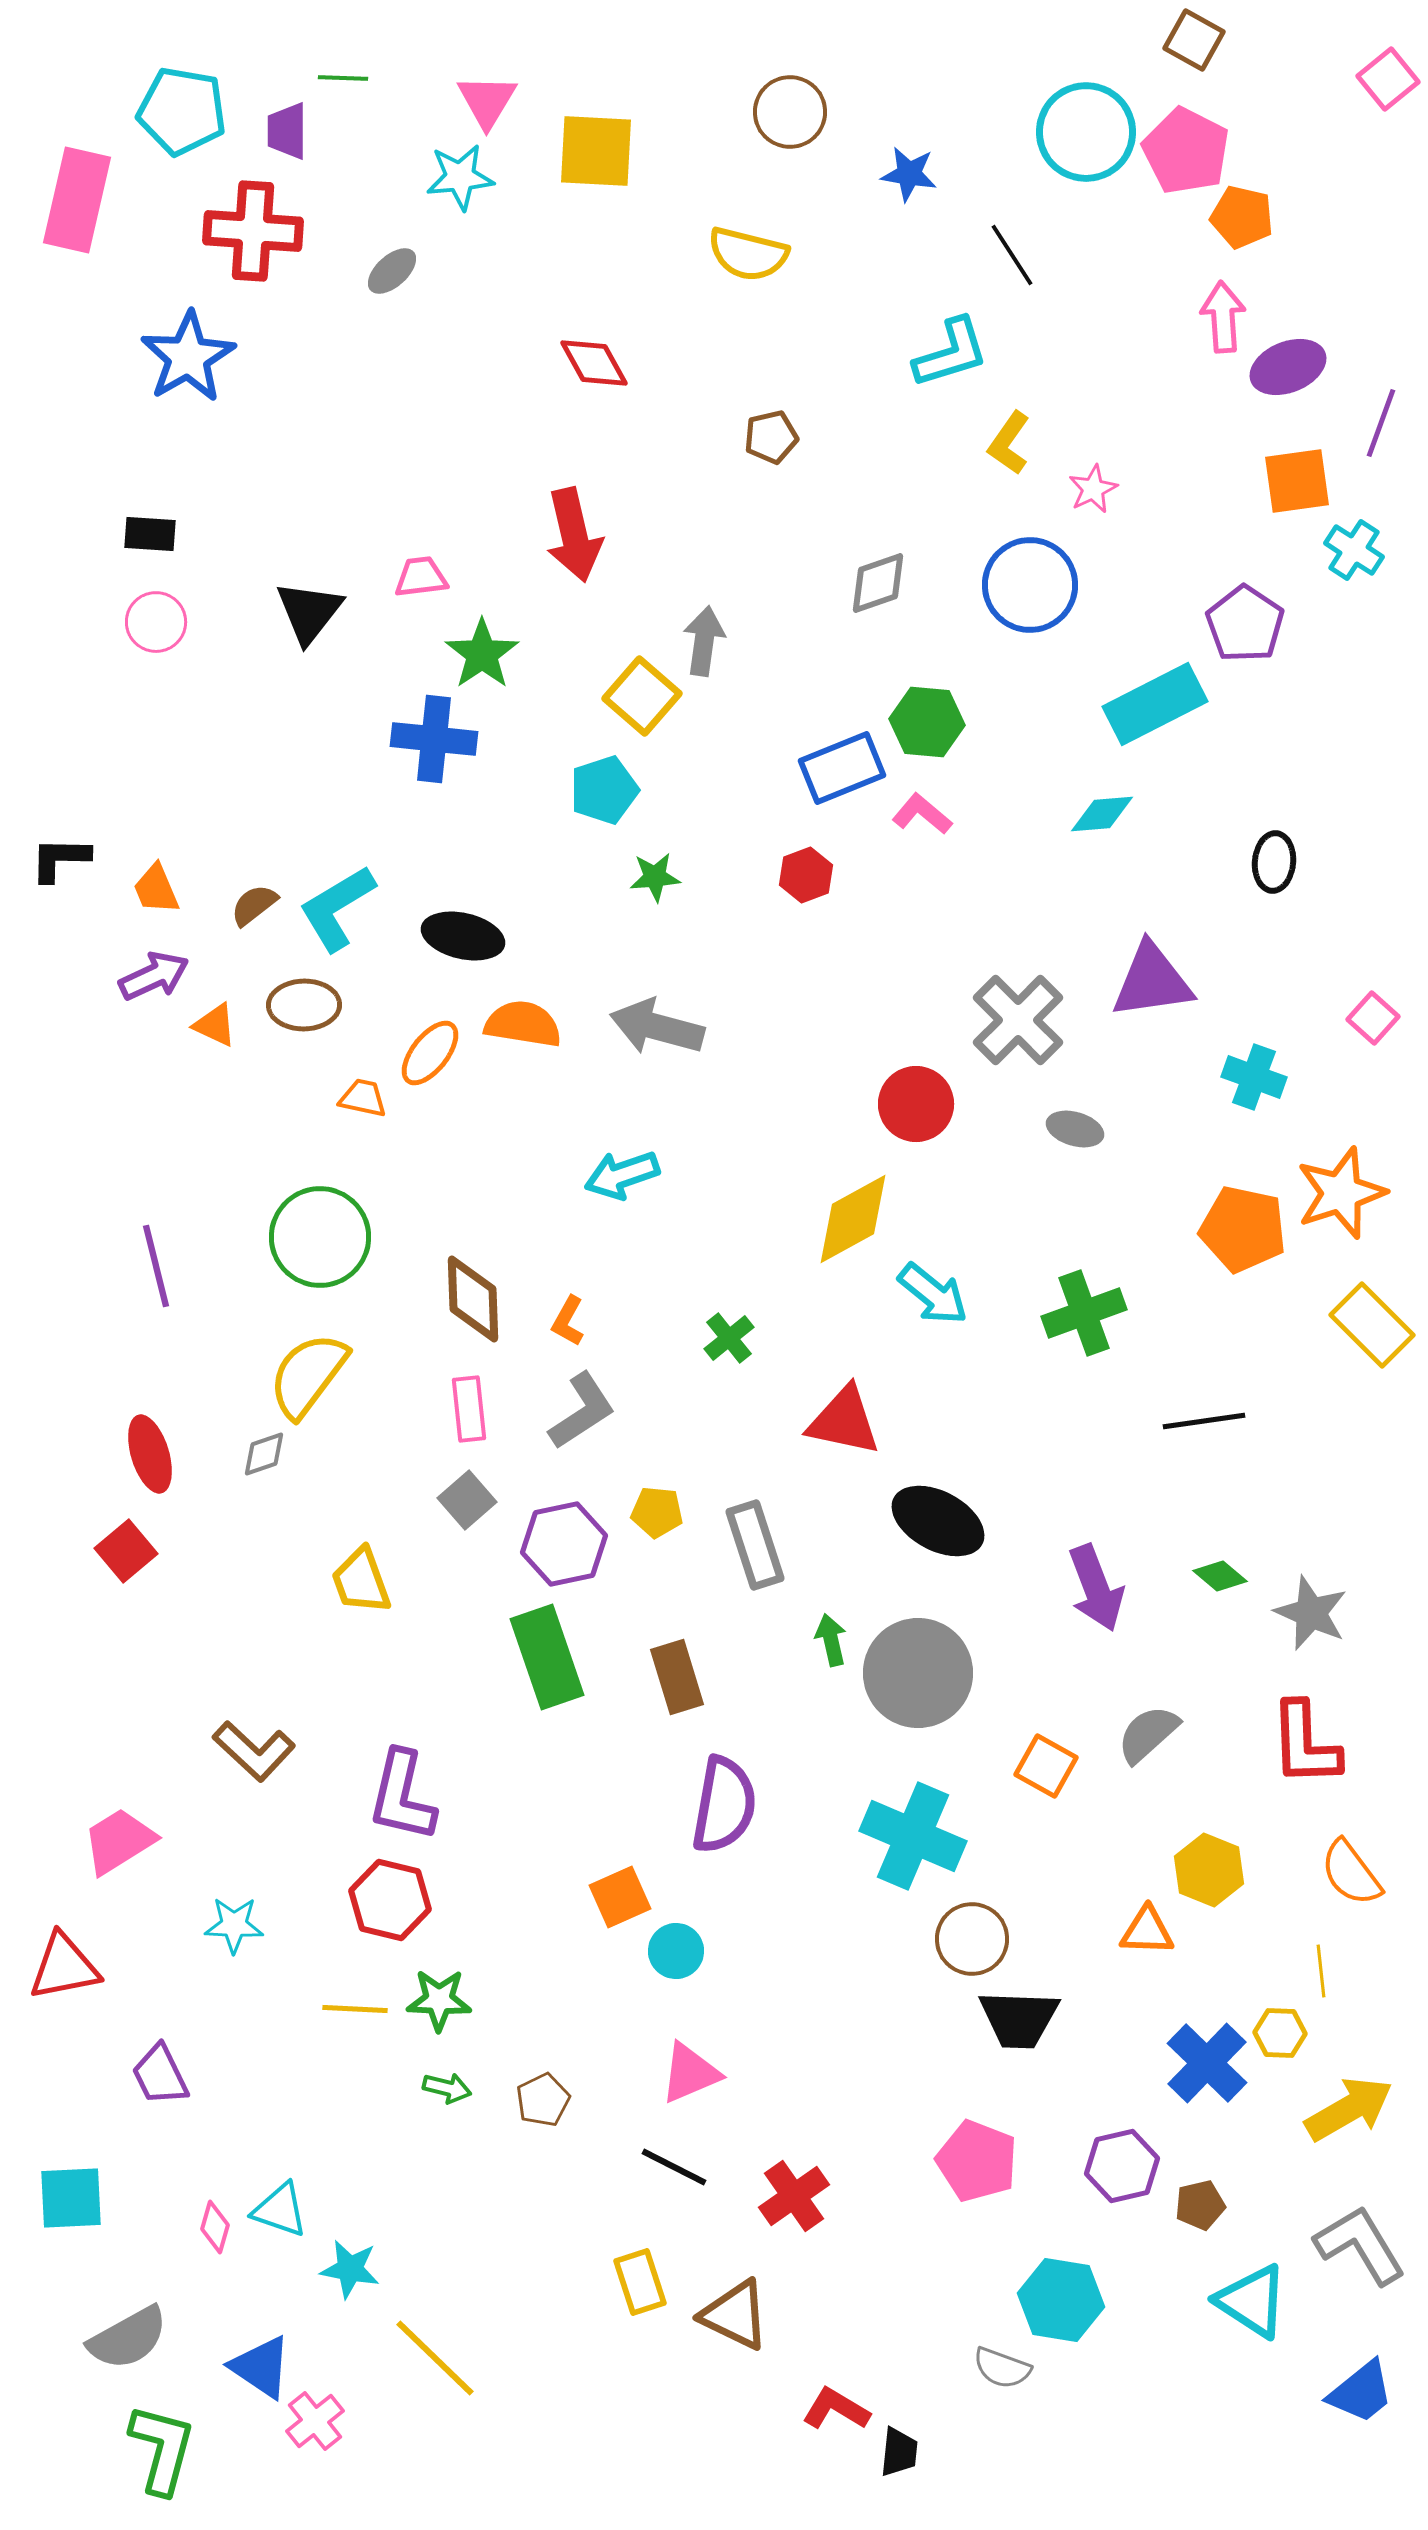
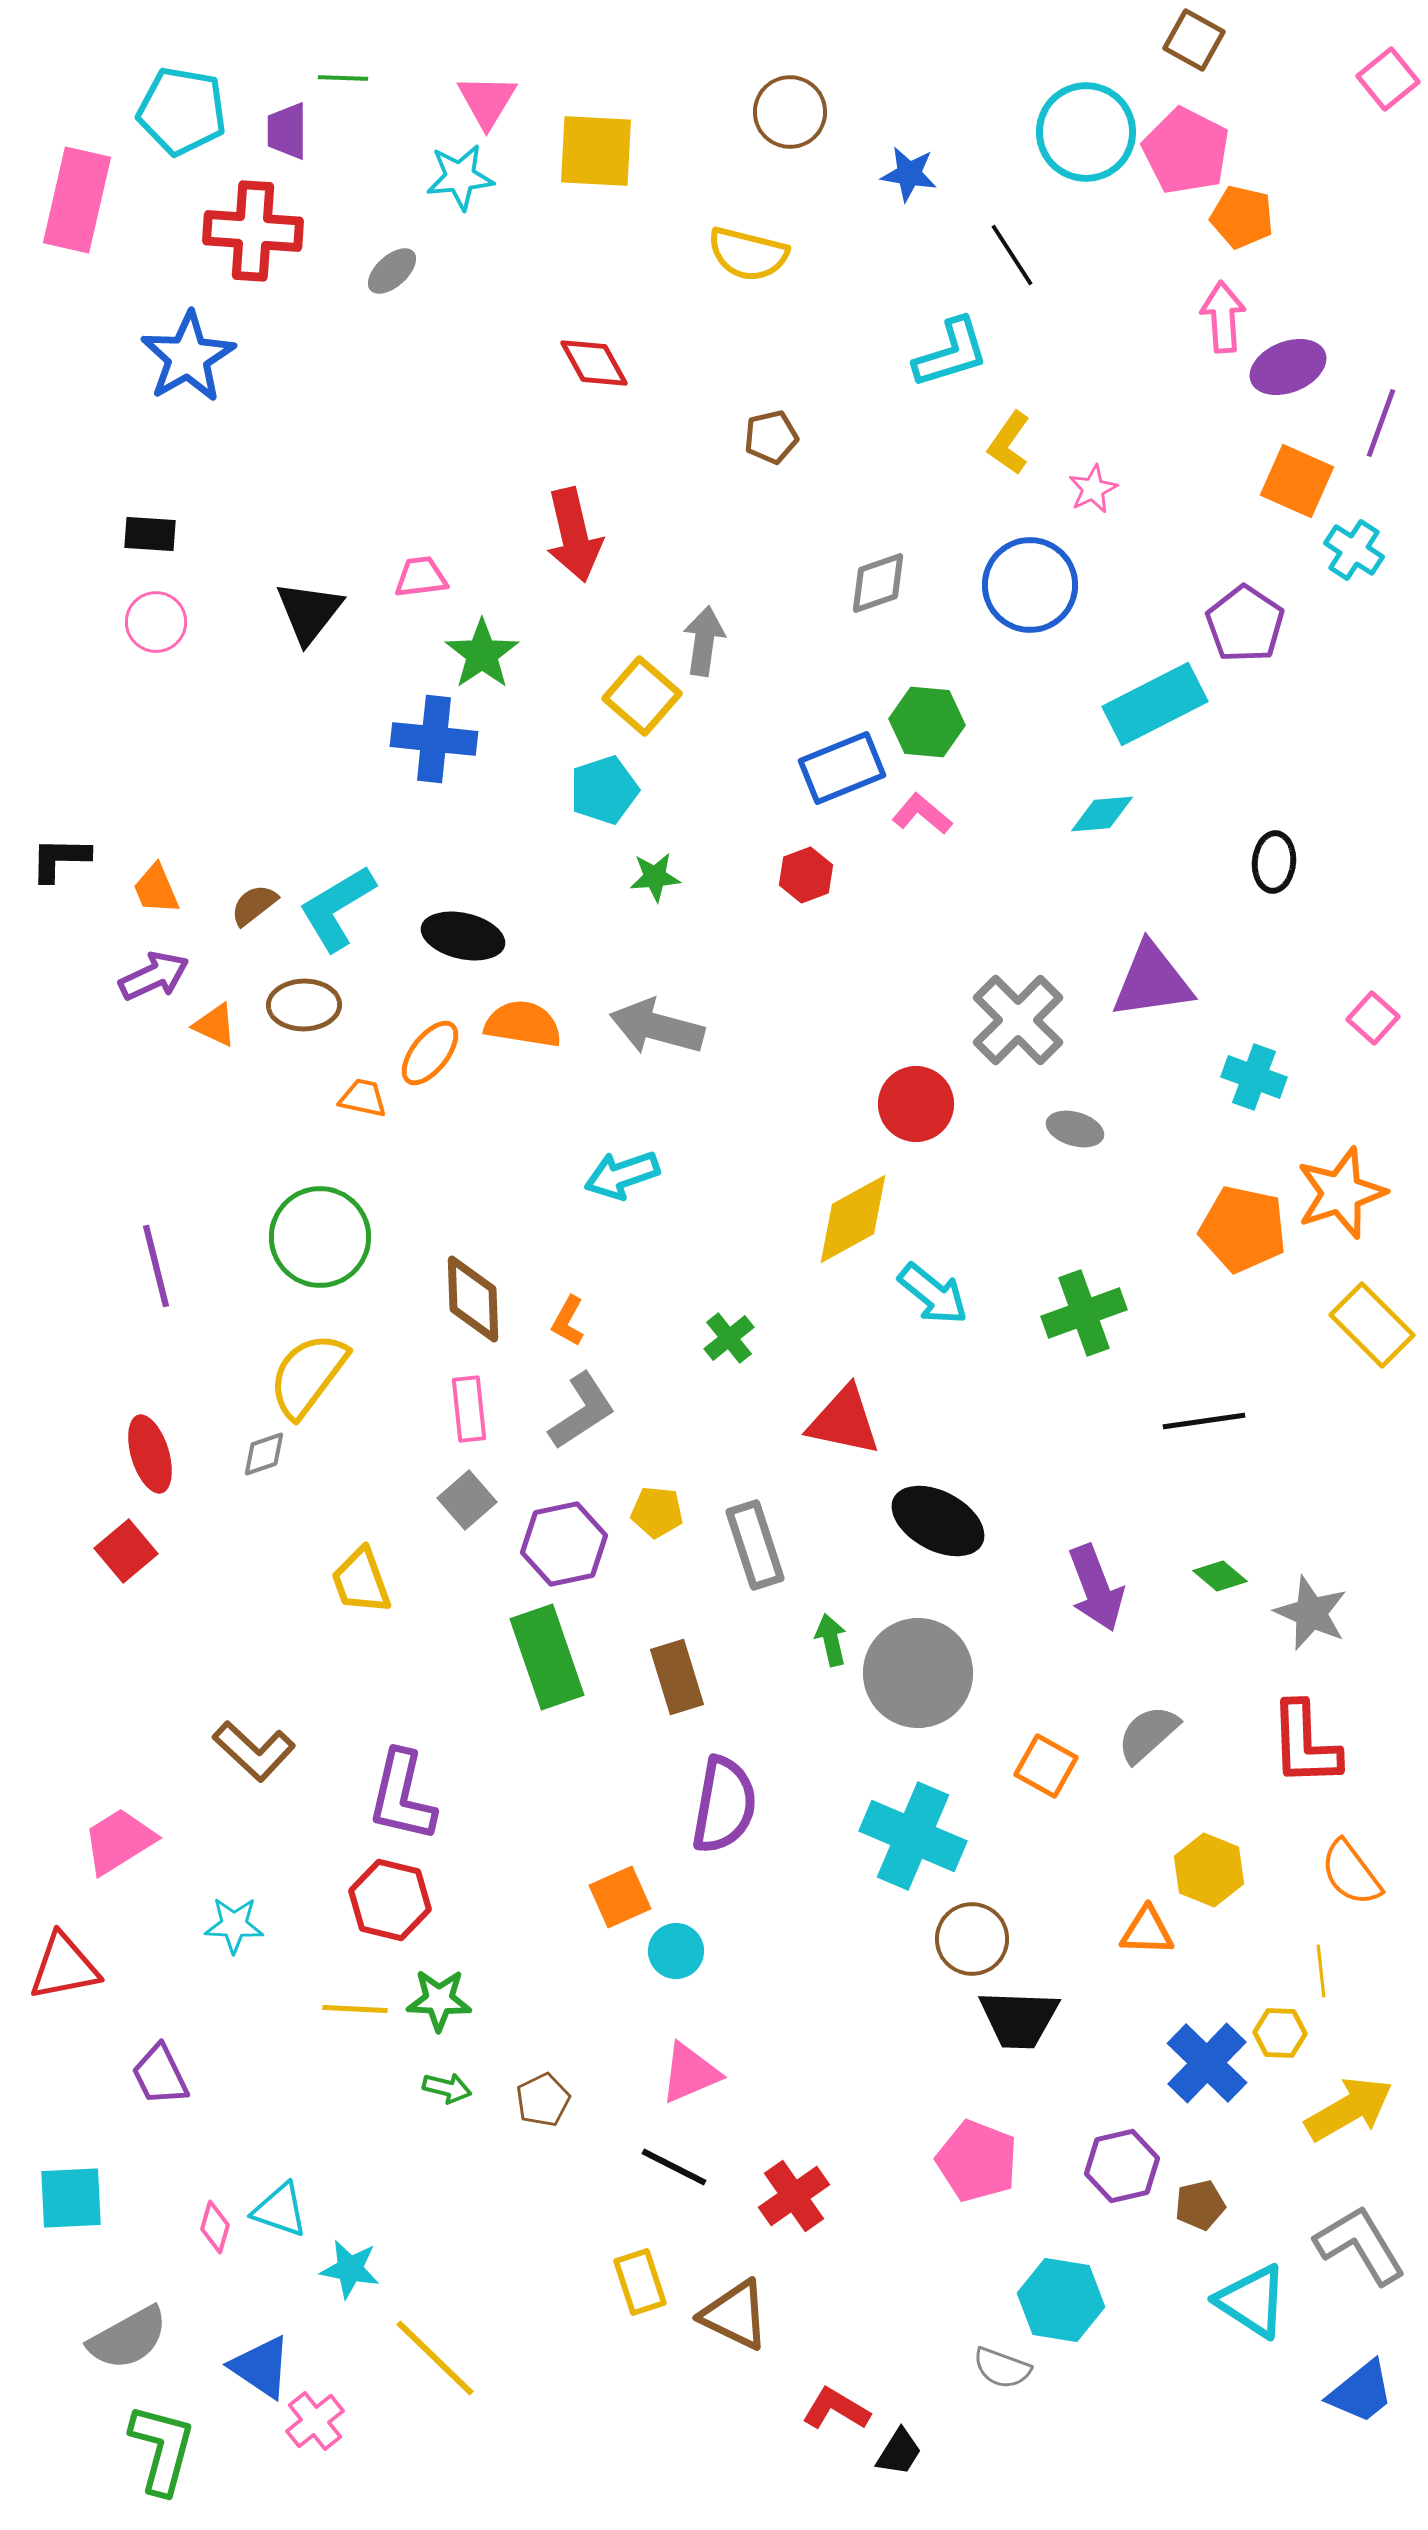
orange square at (1297, 481): rotated 32 degrees clockwise
black trapezoid at (899, 2452): rotated 26 degrees clockwise
